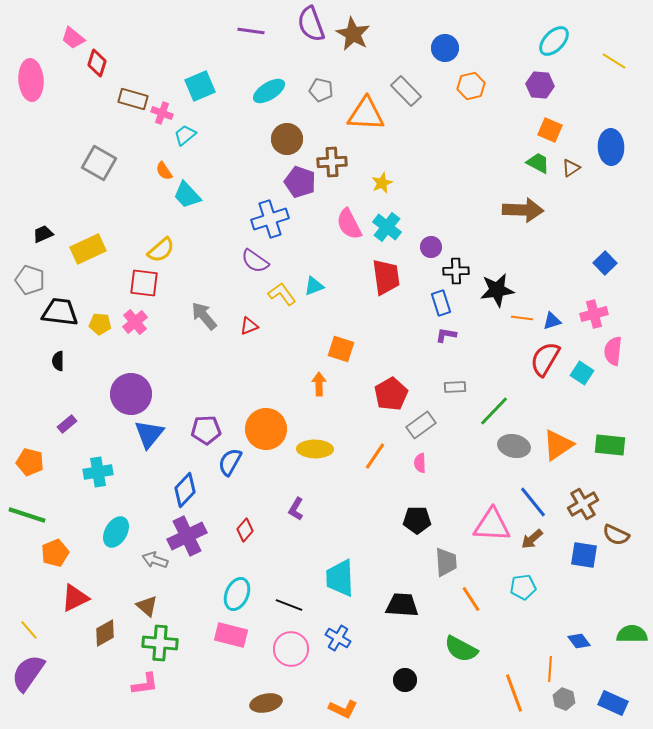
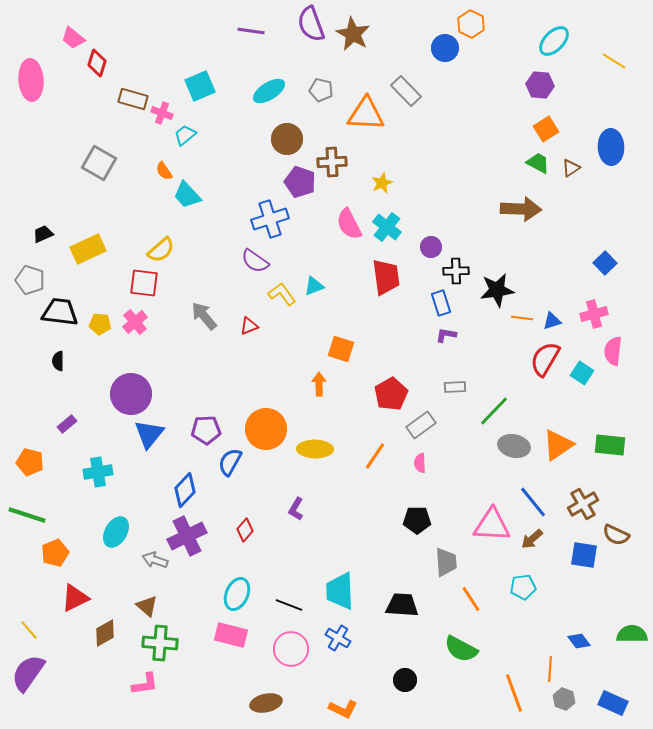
orange hexagon at (471, 86): moved 62 px up; rotated 20 degrees counterclockwise
orange square at (550, 130): moved 4 px left, 1 px up; rotated 35 degrees clockwise
brown arrow at (523, 210): moved 2 px left, 1 px up
cyan trapezoid at (340, 578): moved 13 px down
